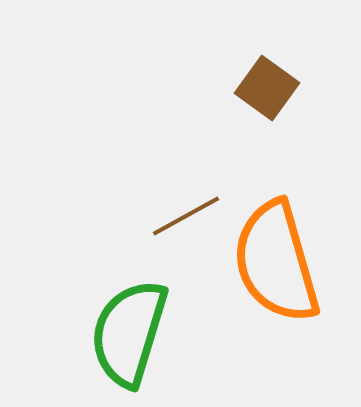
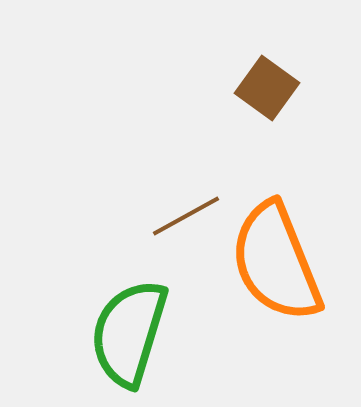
orange semicircle: rotated 6 degrees counterclockwise
